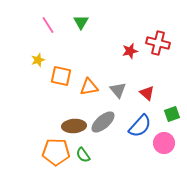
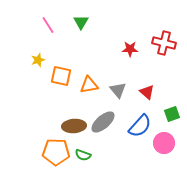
red cross: moved 6 px right
red star: moved 2 px up; rotated 14 degrees clockwise
orange triangle: moved 2 px up
red triangle: moved 1 px up
green semicircle: rotated 35 degrees counterclockwise
